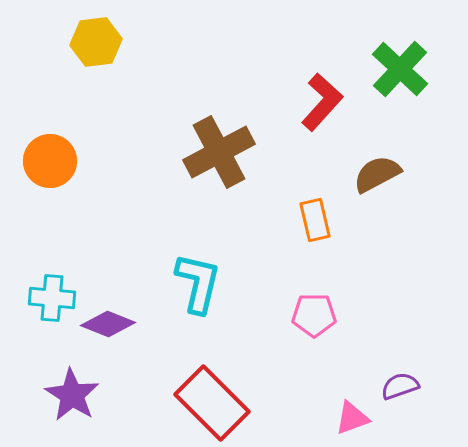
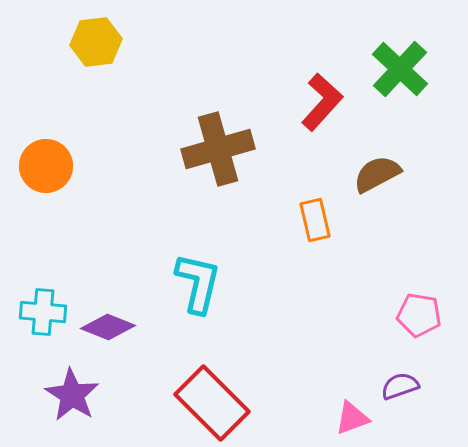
brown cross: moved 1 px left, 3 px up; rotated 12 degrees clockwise
orange circle: moved 4 px left, 5 px down
cyan cross: moved 9 px left, 14 px down
pink pentagon: moved 105 px right; rotated 9 degrees clockwise
purple diamond: moved 3 px down
